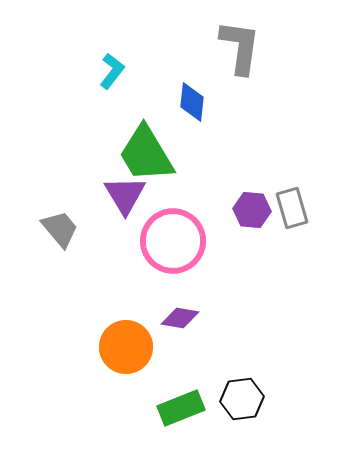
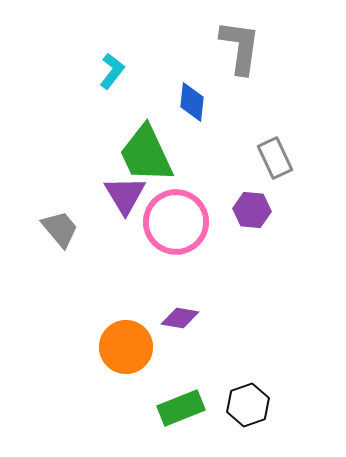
green trapezoid: rotated 6 degrees clockwise
gray rectangle: moved 17 px left, 50 px up; rotated 9 degrees counterclockwise
pink circle: moved 3 px right, 19 px up
black hexagon: moved 6 px right, 6 px down; rotated 12 degrees counterclockwise
